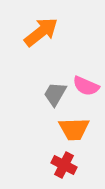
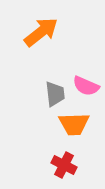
gray trapezoid: rotated 144 degrees clockwise
orange trapezoid: moved 5 px up
